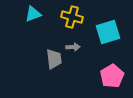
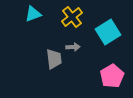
yellow cross: rotated 35 degrees clockwise
cyan square: rotated 15 degrees counterclockwise
